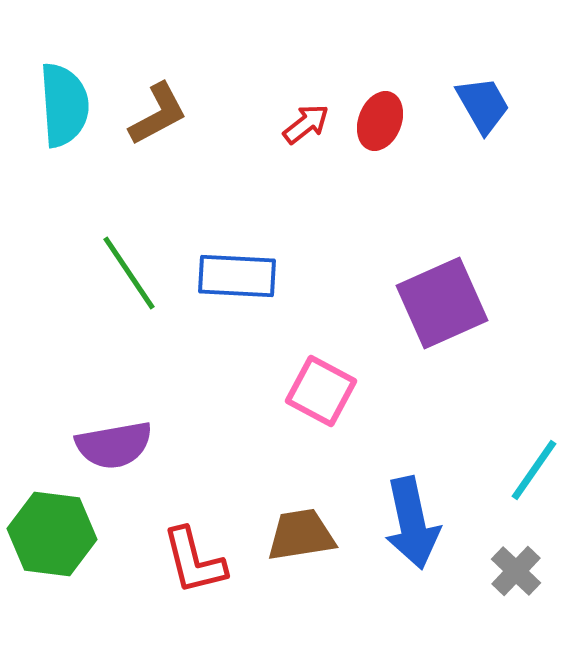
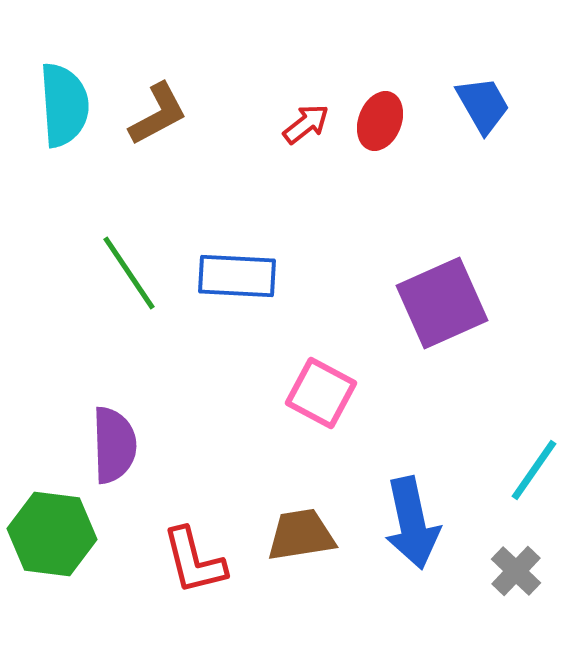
pink square: moved 2 px down
purple semicircle: rotated 82 degrees counterclockwise
